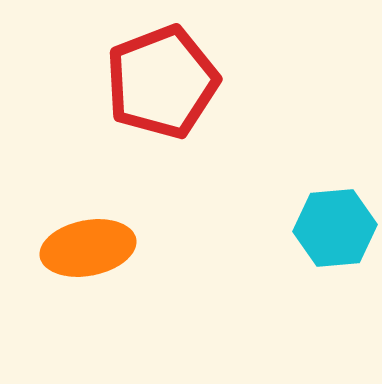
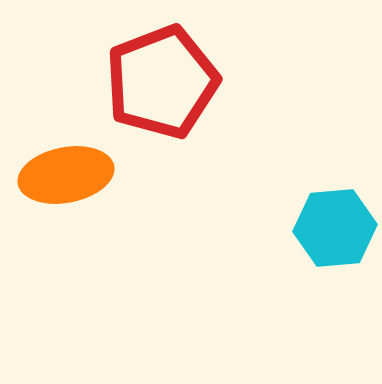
orange ellipse: moved 22 px left, 73 px up
